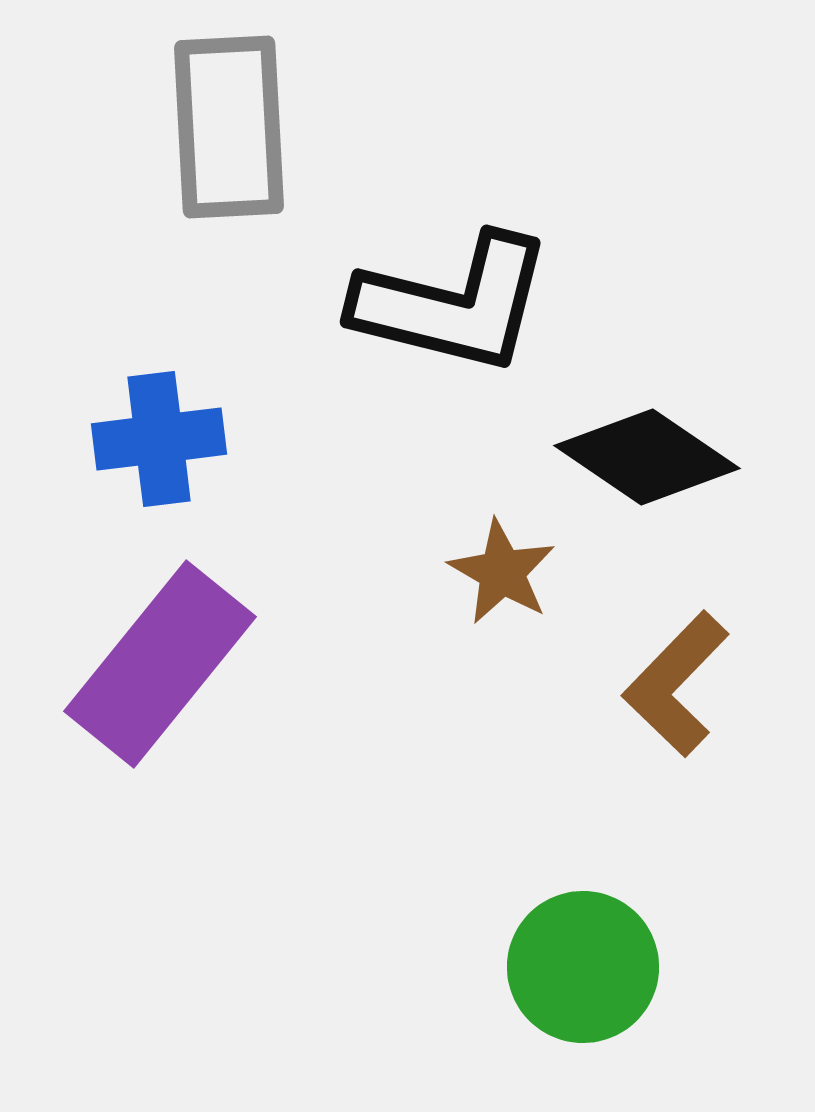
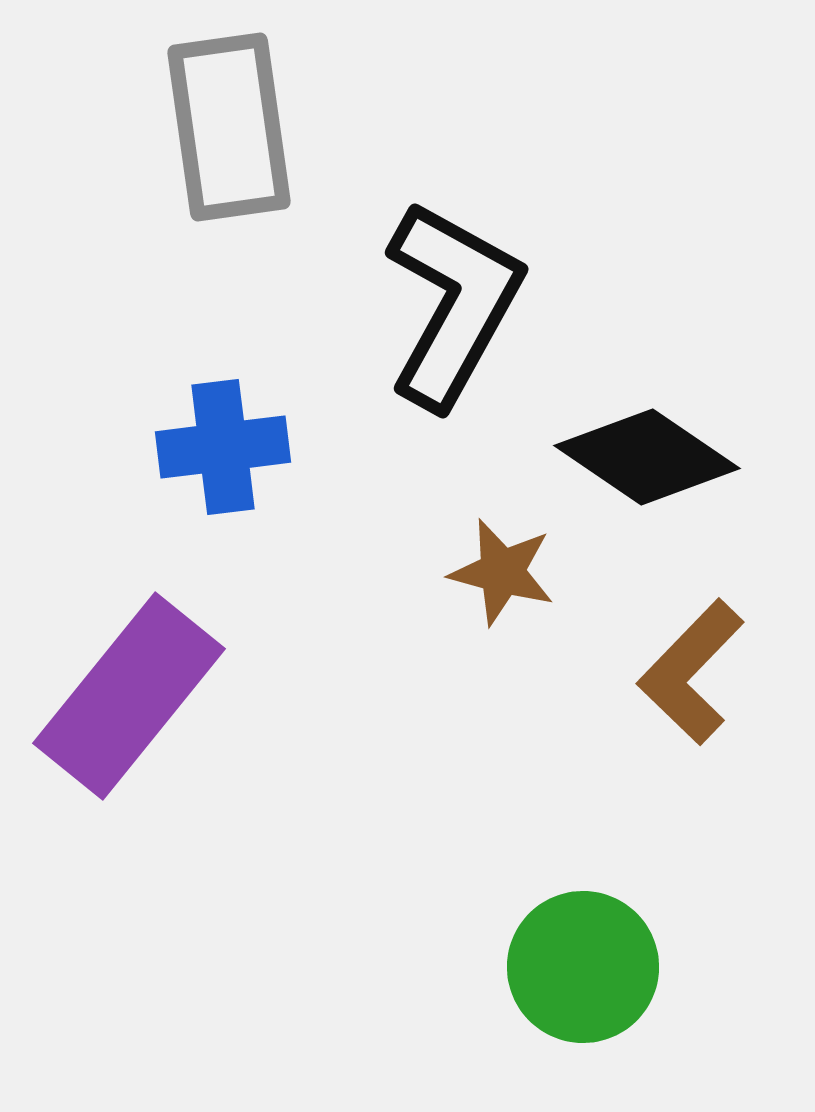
gray rectangle: rotated 5 degrees counterclockwise
black L-shape: rotated 75 degrees counterclockwise
blue cross: moved 64 px right, 8 px down
brown star: rotated 15 degrees counterclockwise
purple rectangle: moved 31 px left, 32 px down
brown L-shape: moved 15 px right, 12 px up
